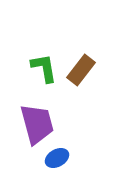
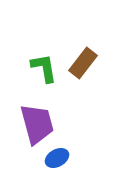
brown rectangle: moved 2 px right, 7 px up
